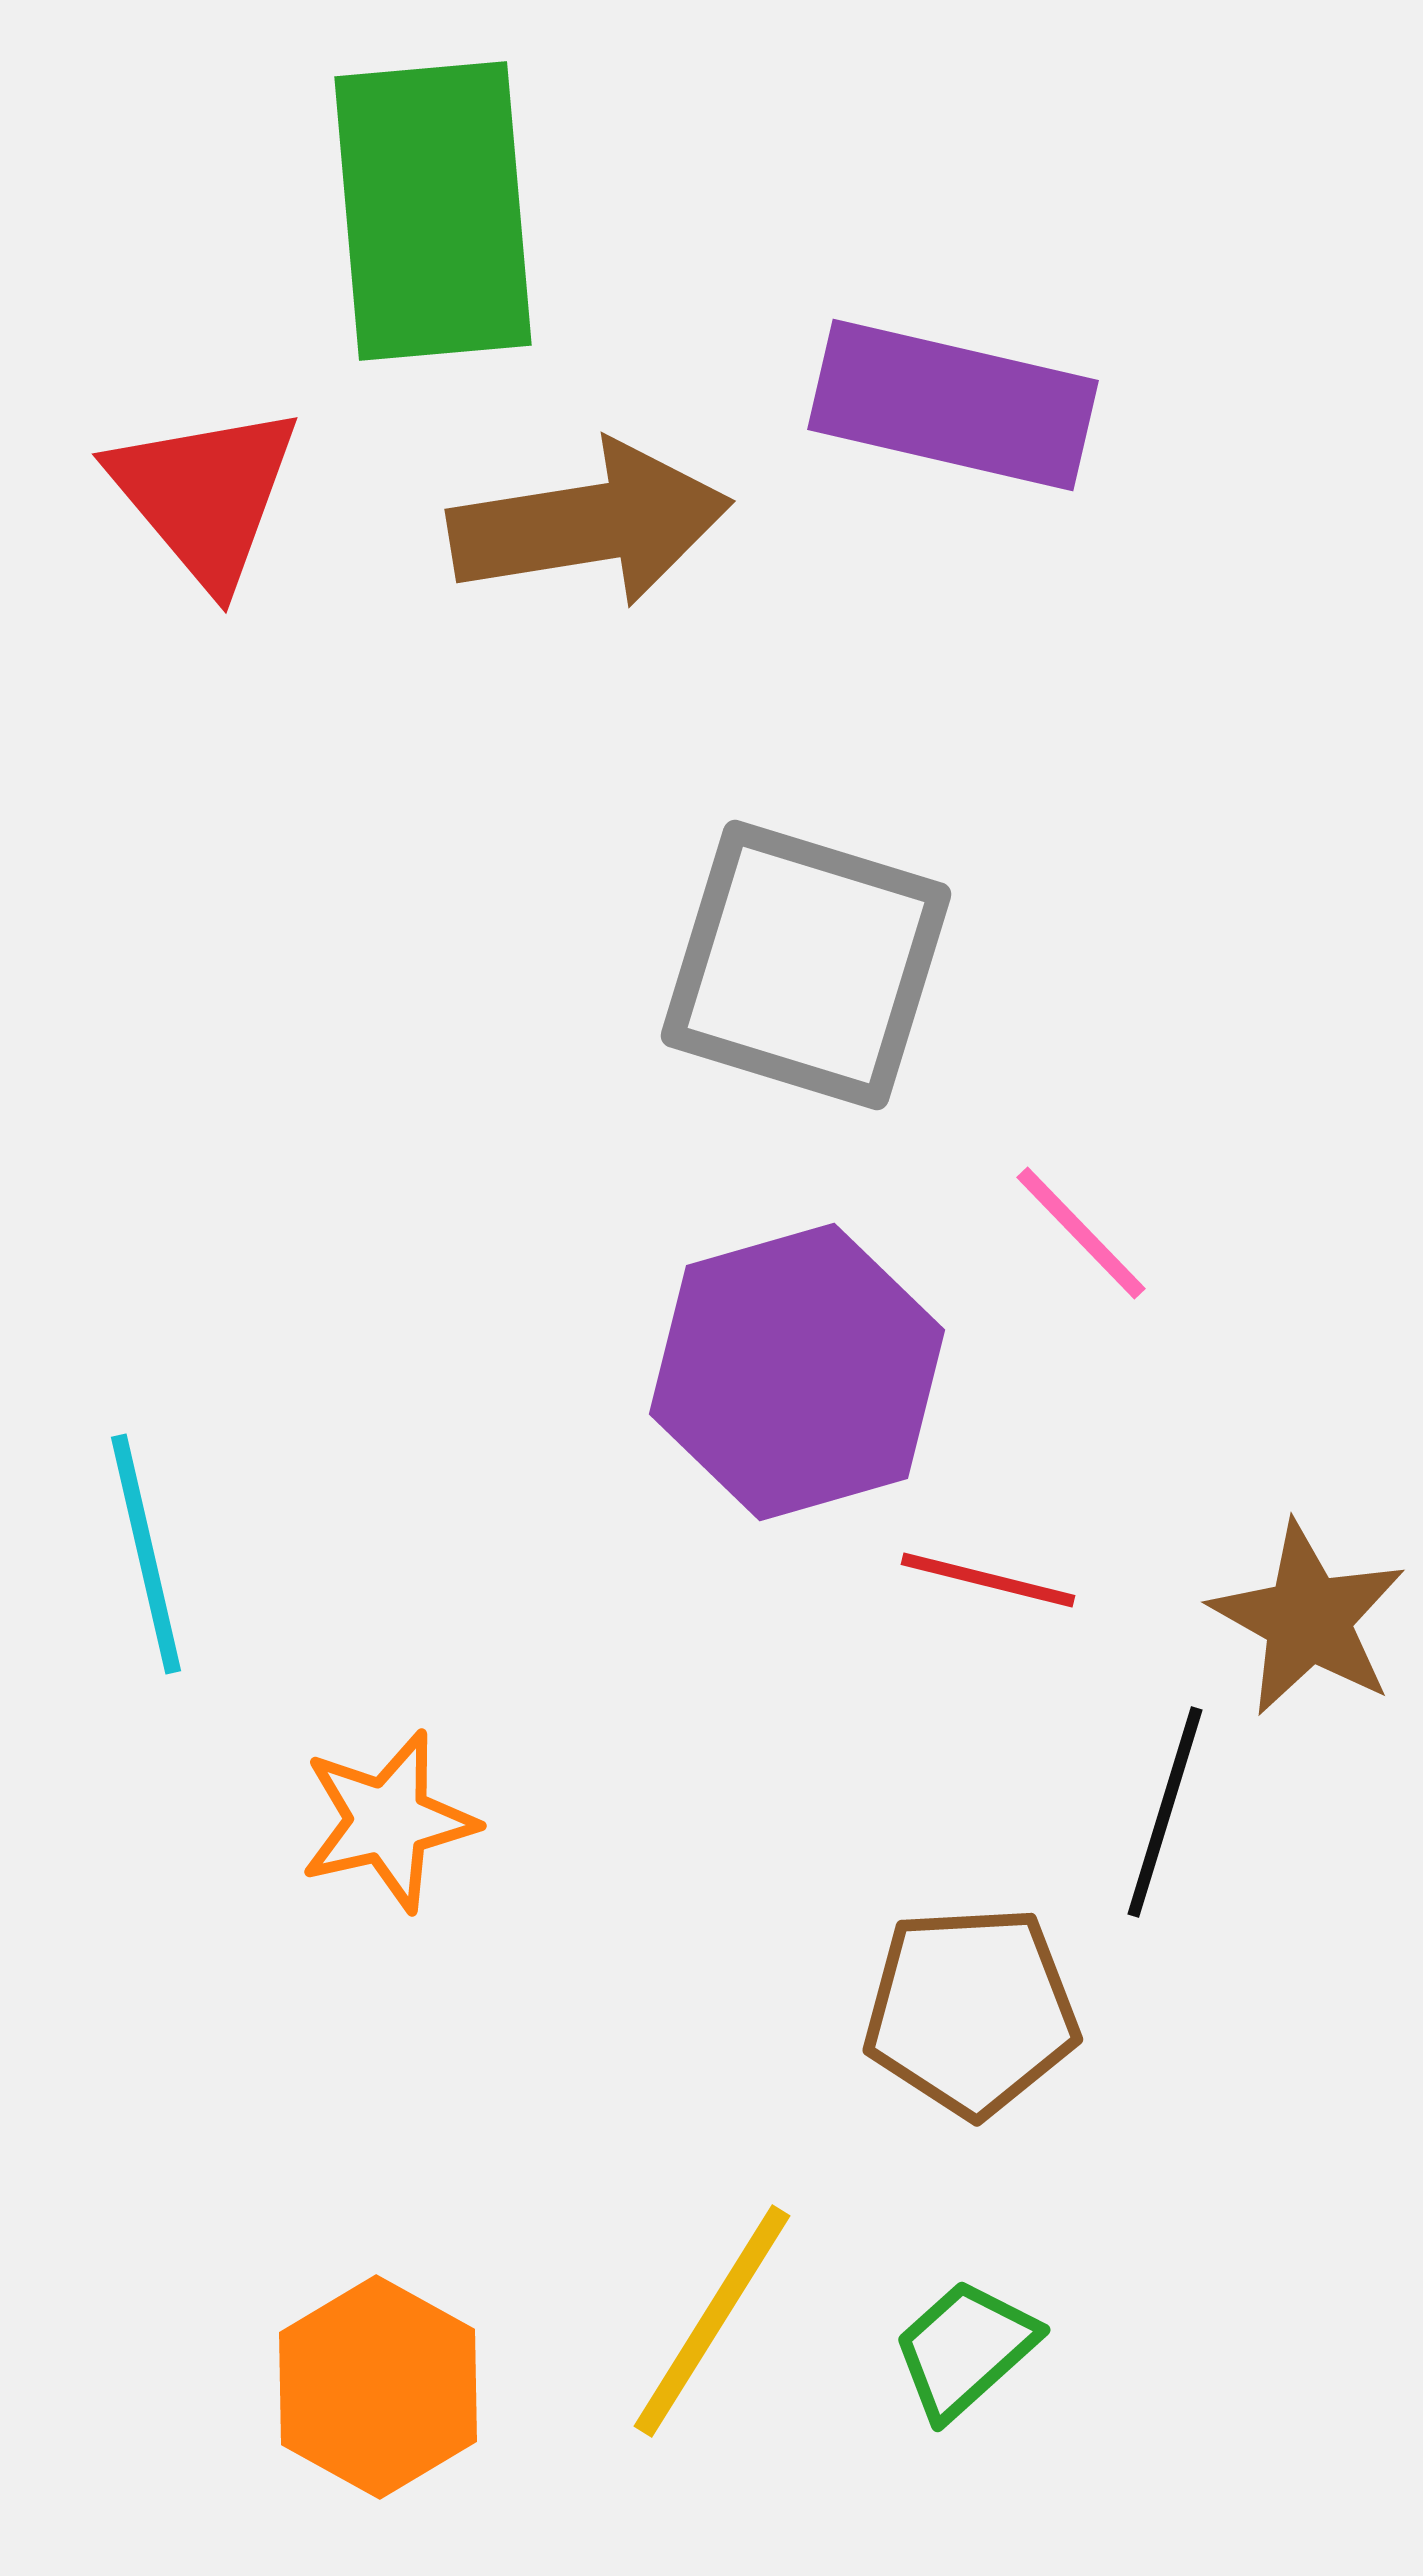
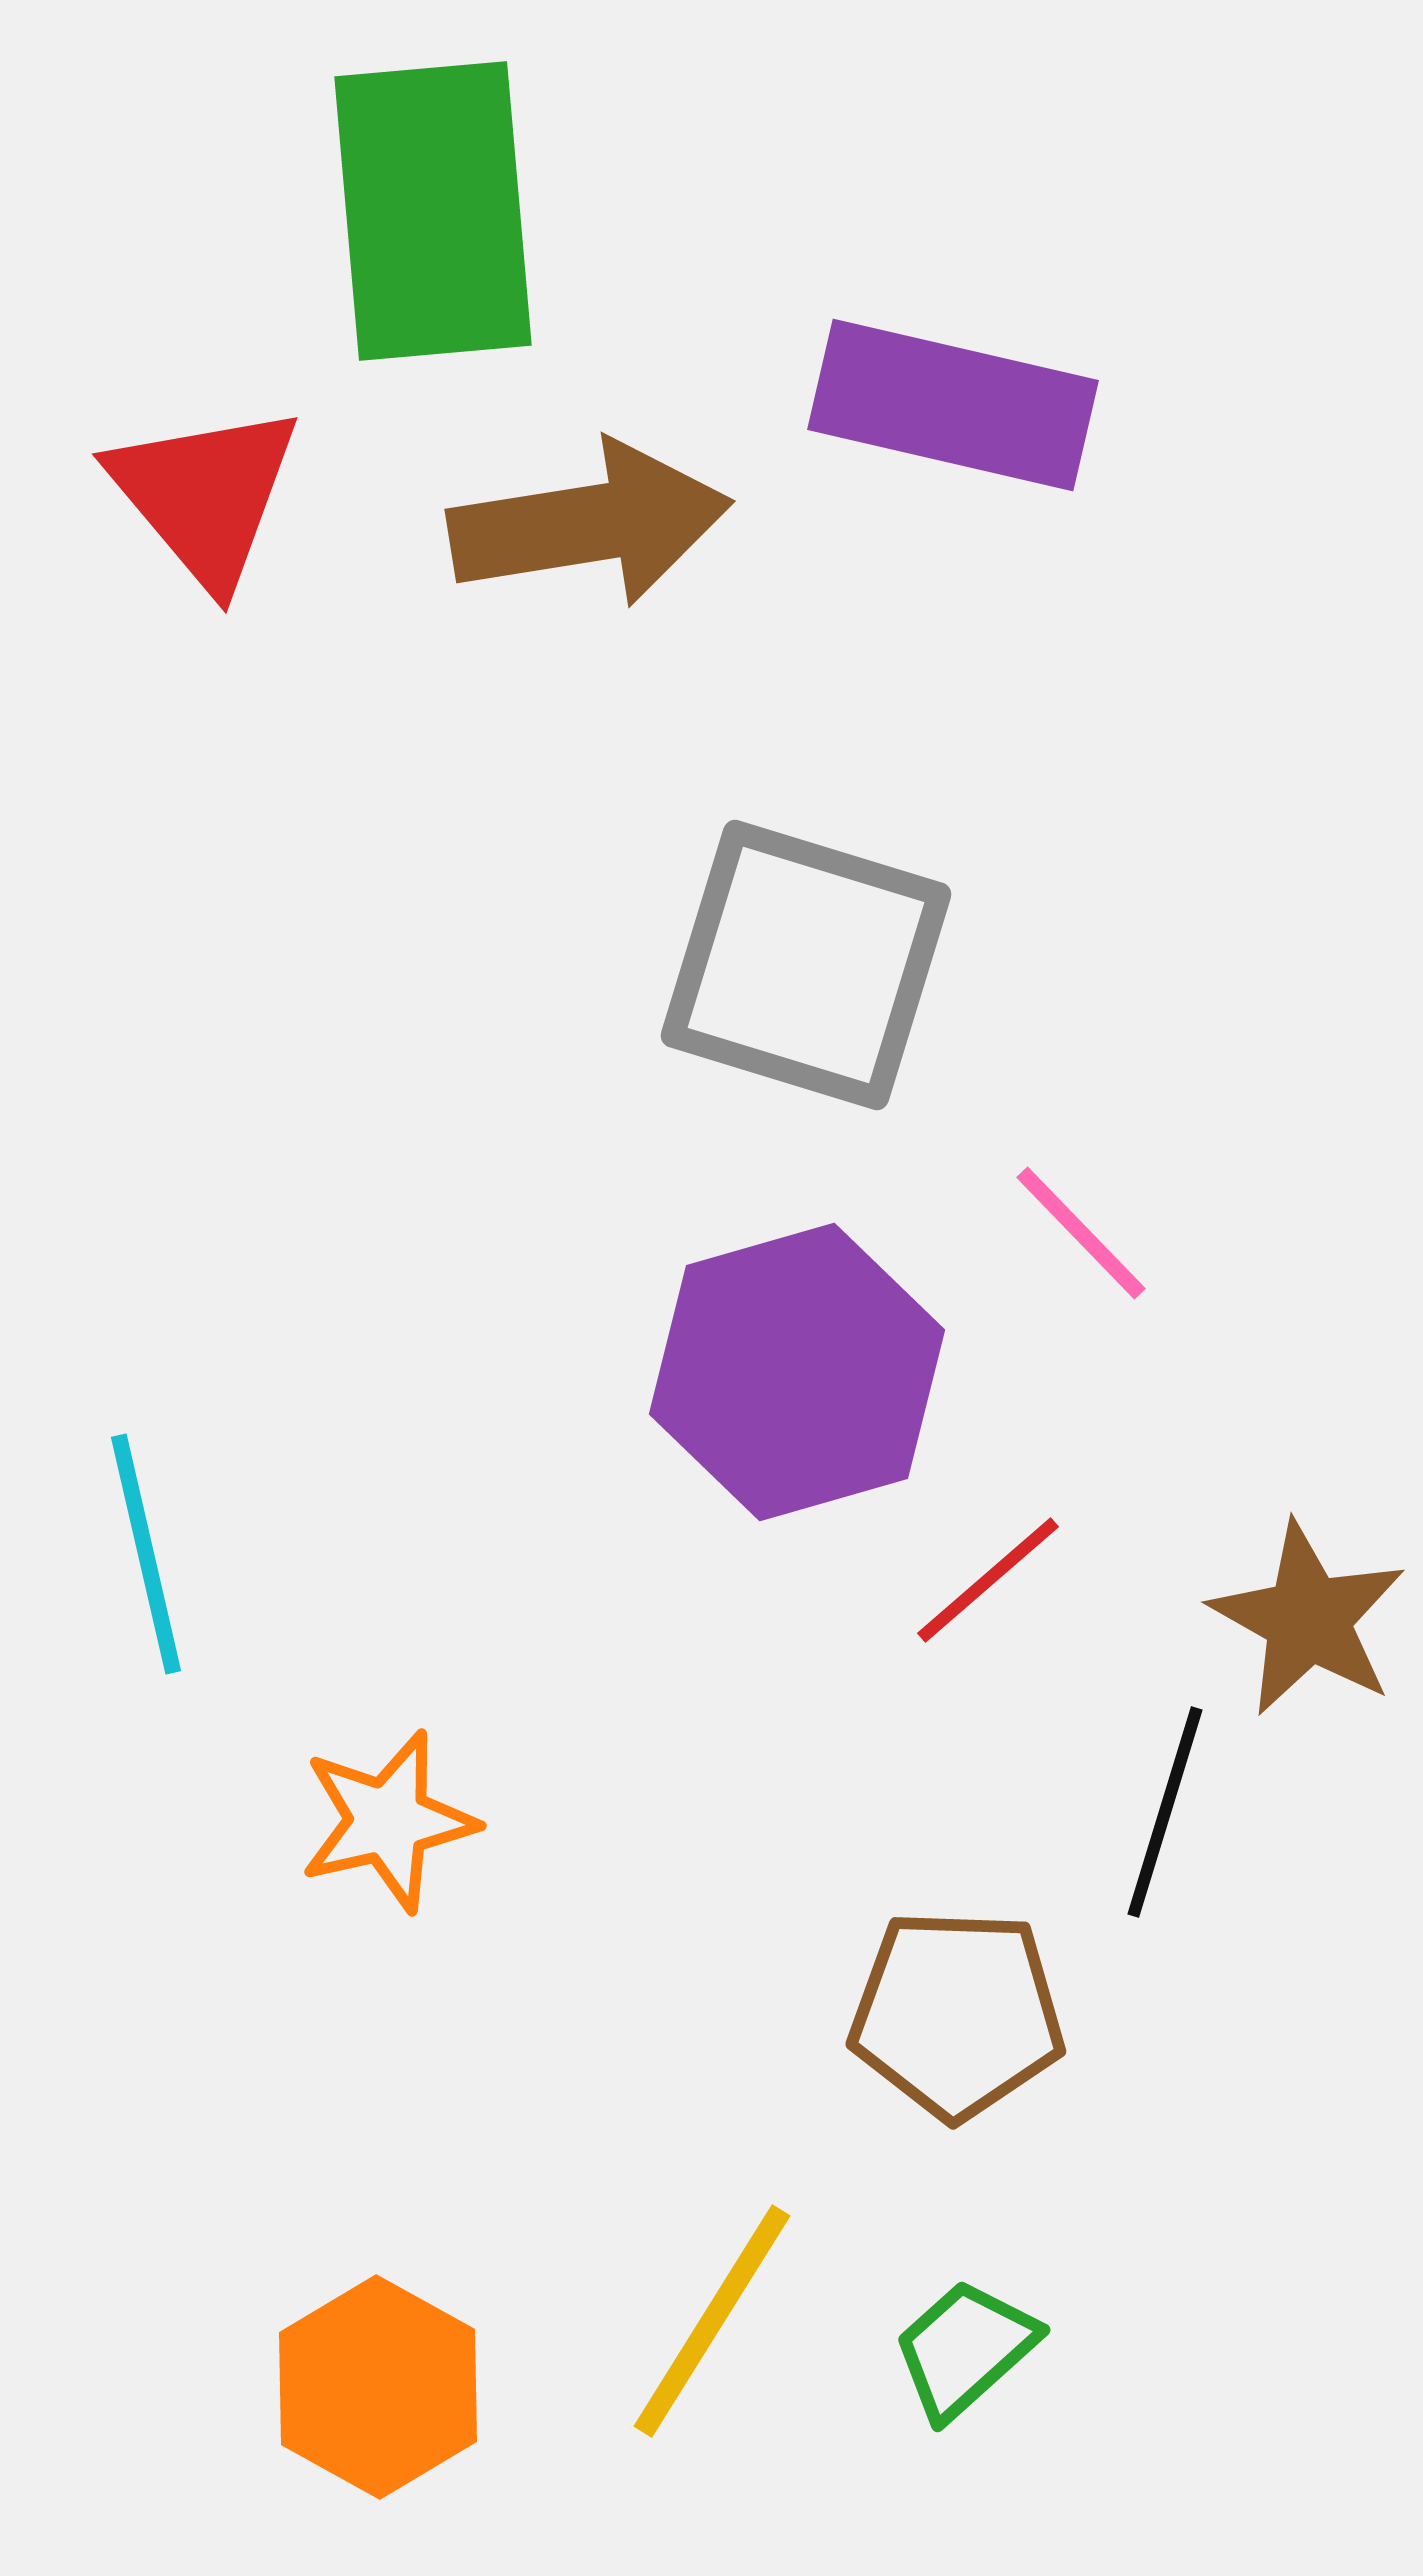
red line: rotated 55 degrees counterclockwise
brown pentagon: moved 14 px left, 3 px down; rotated 5 degrees clockwise
